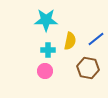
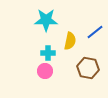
blue line: moved 1 px left, 7 px up
cyan cross: moved 3 px down
